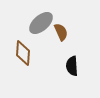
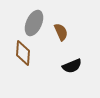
gray ellipse: moved 7 px left; rotated 25 degrees counterclockwise
black semicircle: rotated 108 degrees counterclockwise
